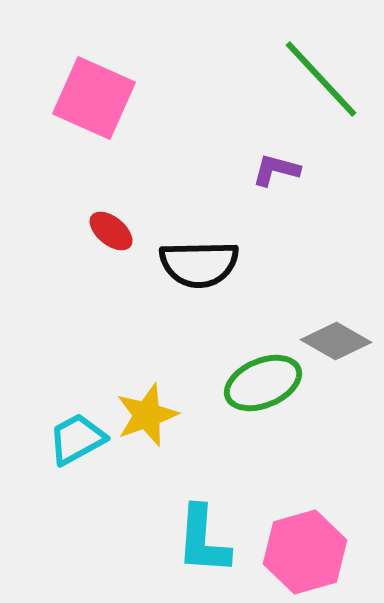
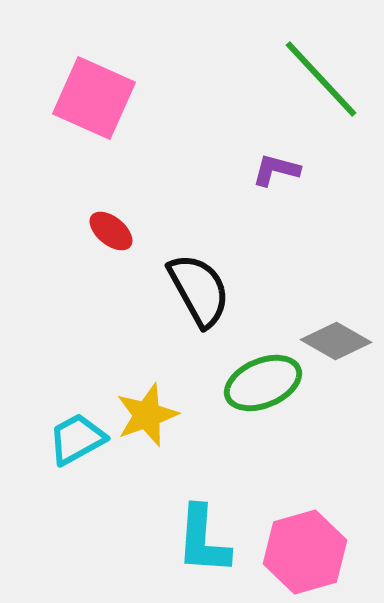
black semicircle: moved 26 px down; rotated 118 degrees counterclockwise
